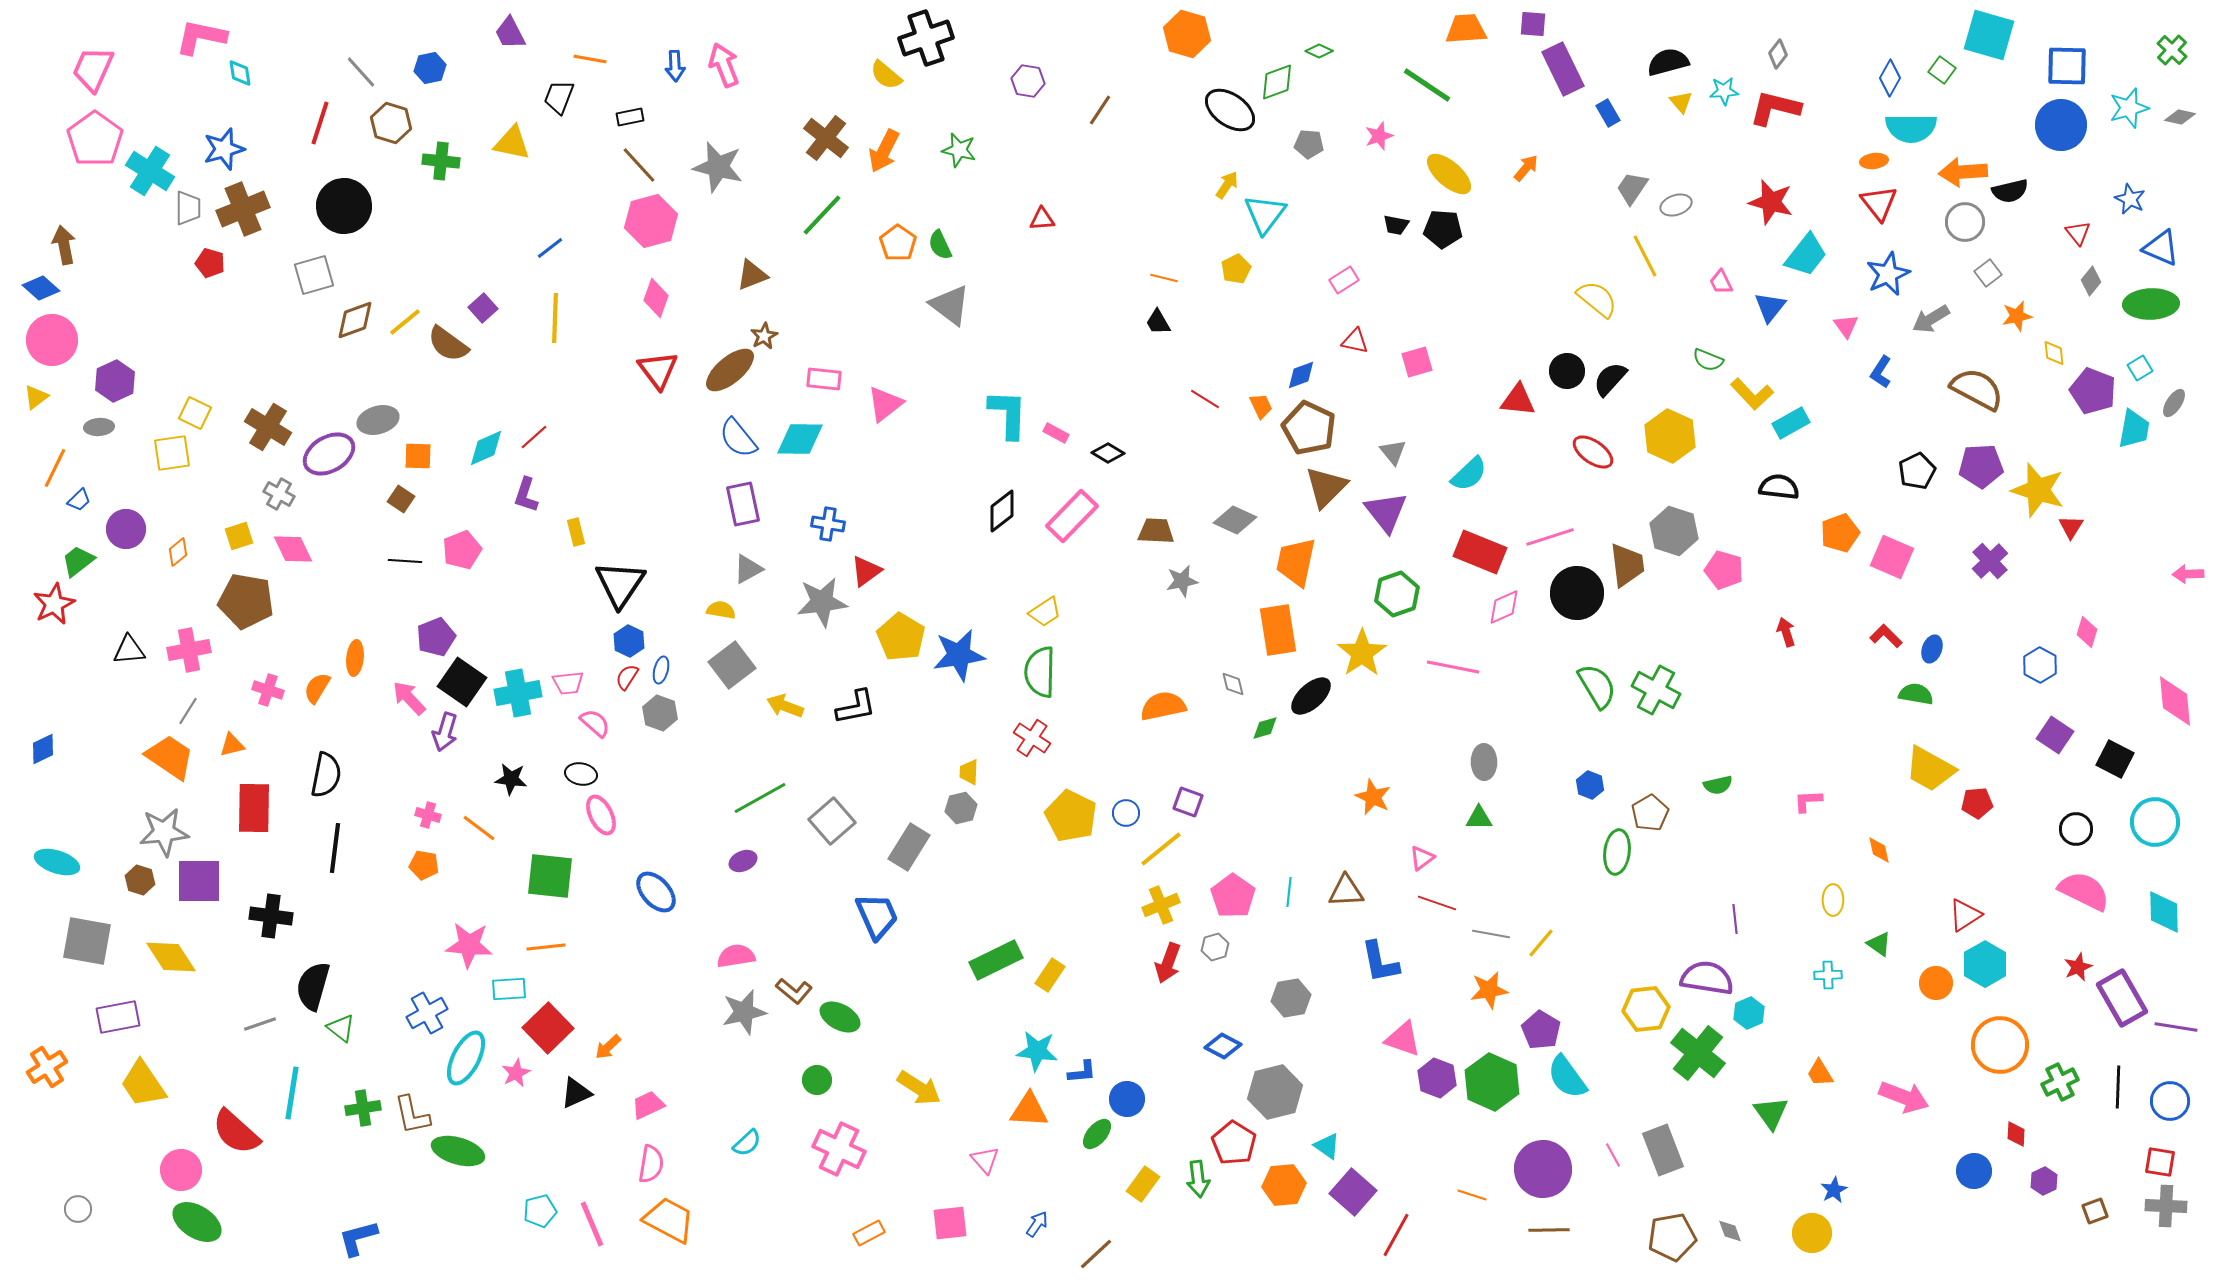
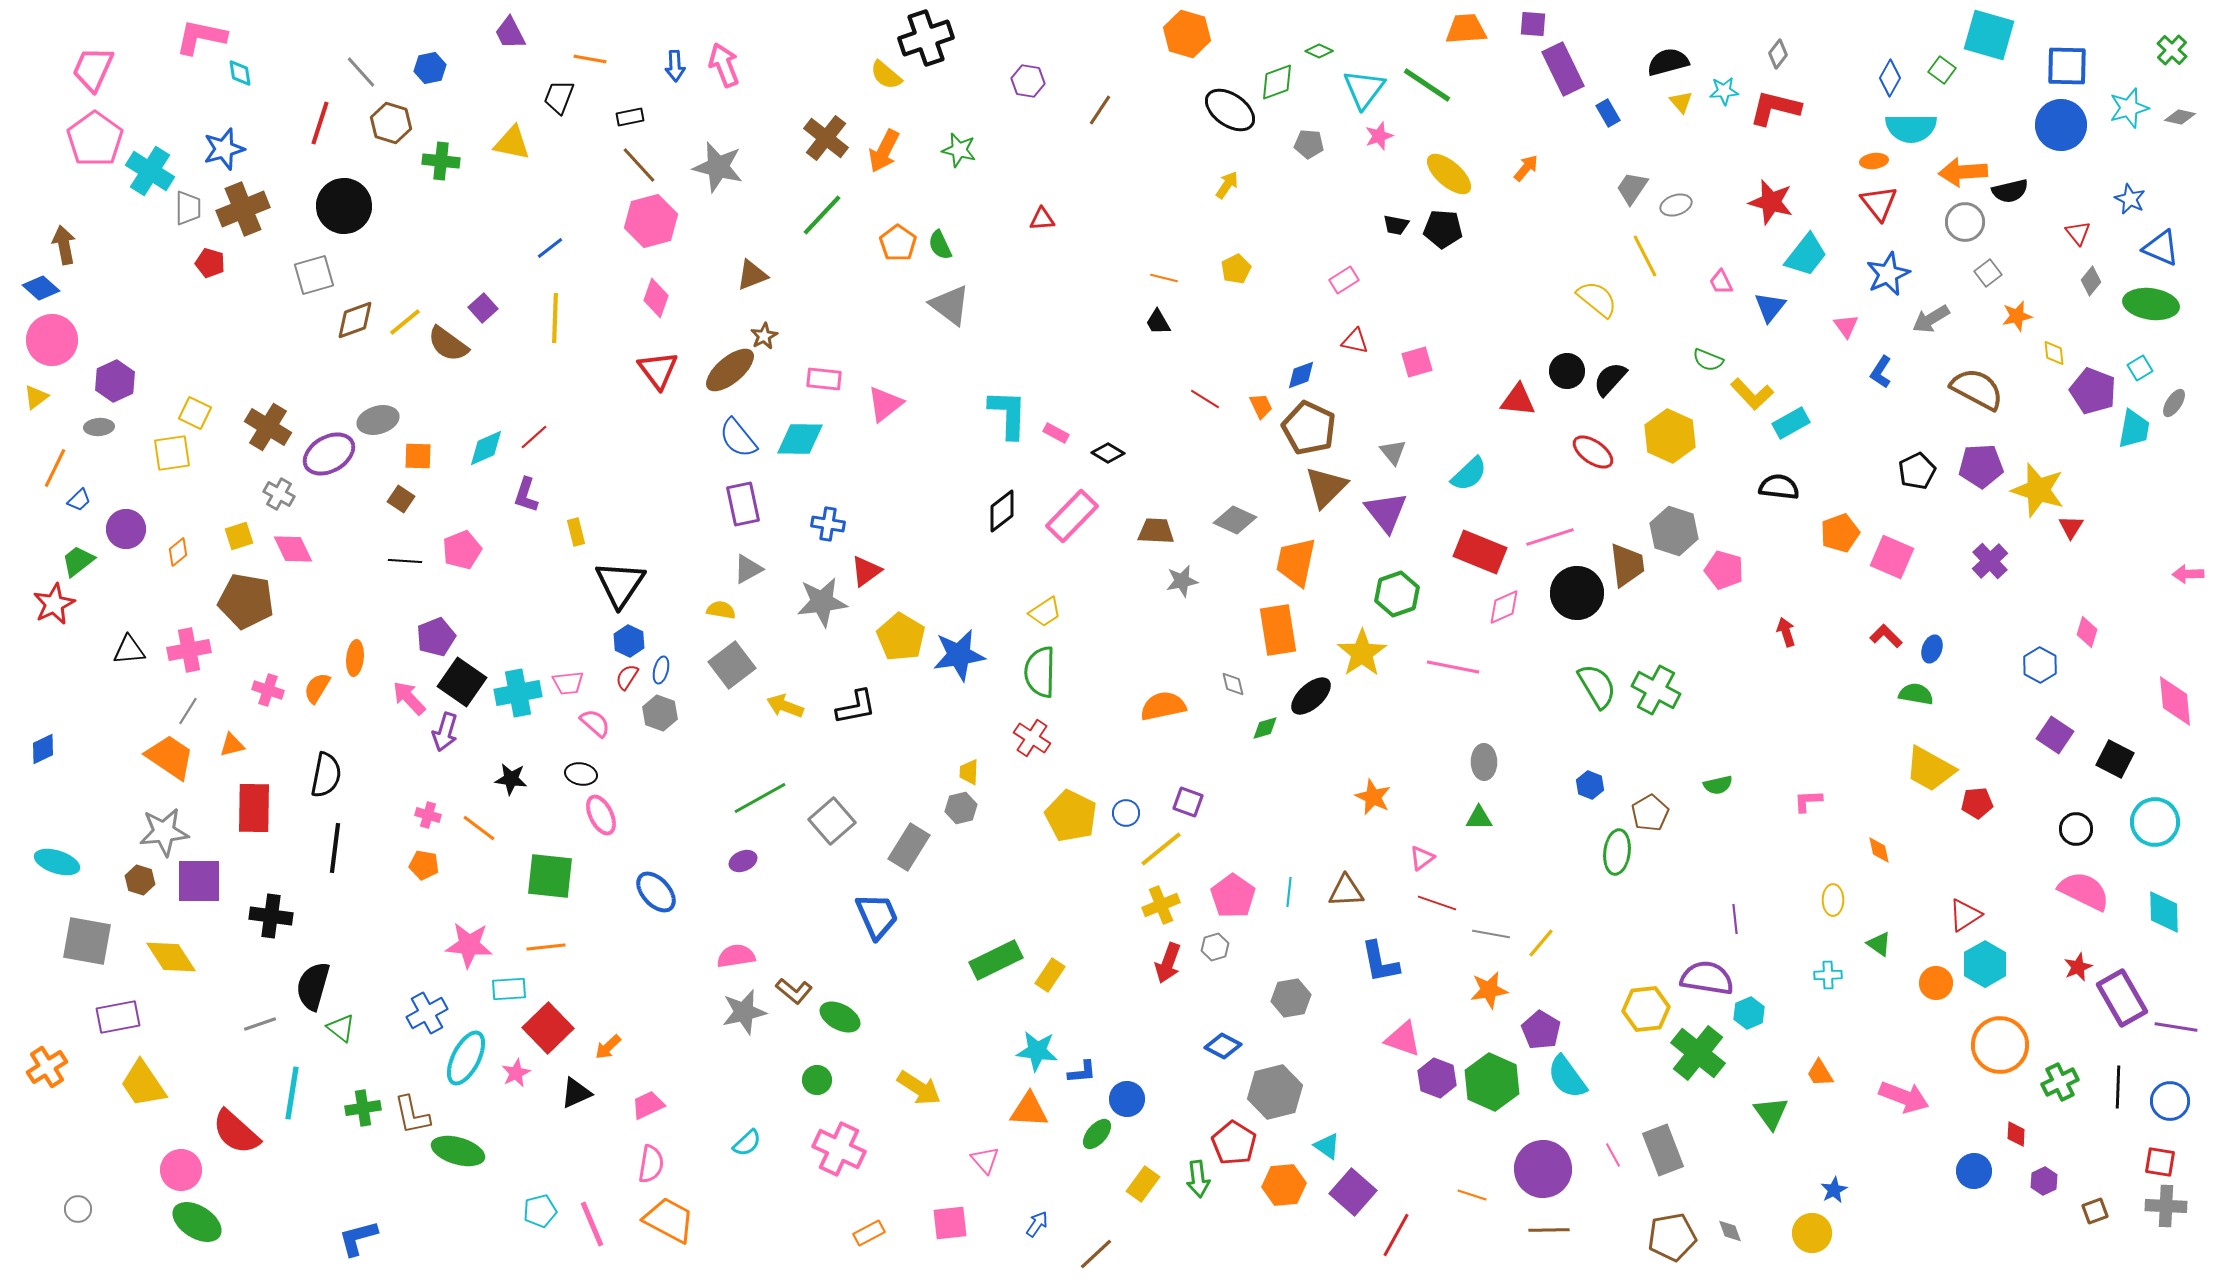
cyan triangle at (1265, 214): moved 99 px right, 125 px up
green ellipse at (2151, 304): rotated 10 degrees clockwise
